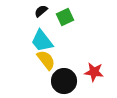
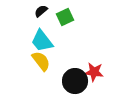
yellow semicircle: moved 5 px left, 1 px down
black circle: moved 11 px right
